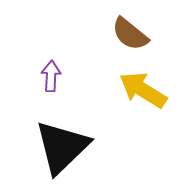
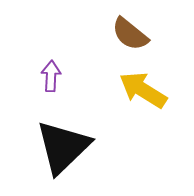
black triangle: moved 1 px right
